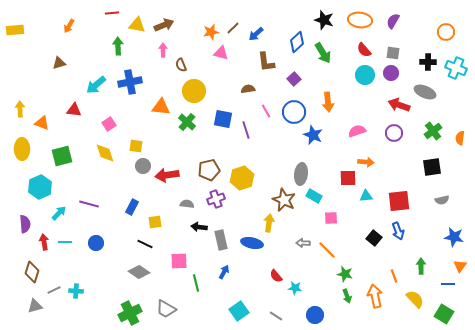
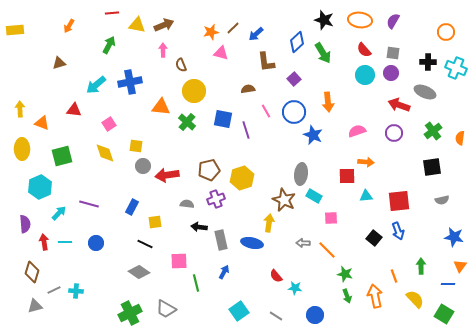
green arrow at (118, 46): moved 9 px left, 1 px up; rotated 30 degrees clockwise
red square at (348, 178): moved 1 px left, 2 px up
